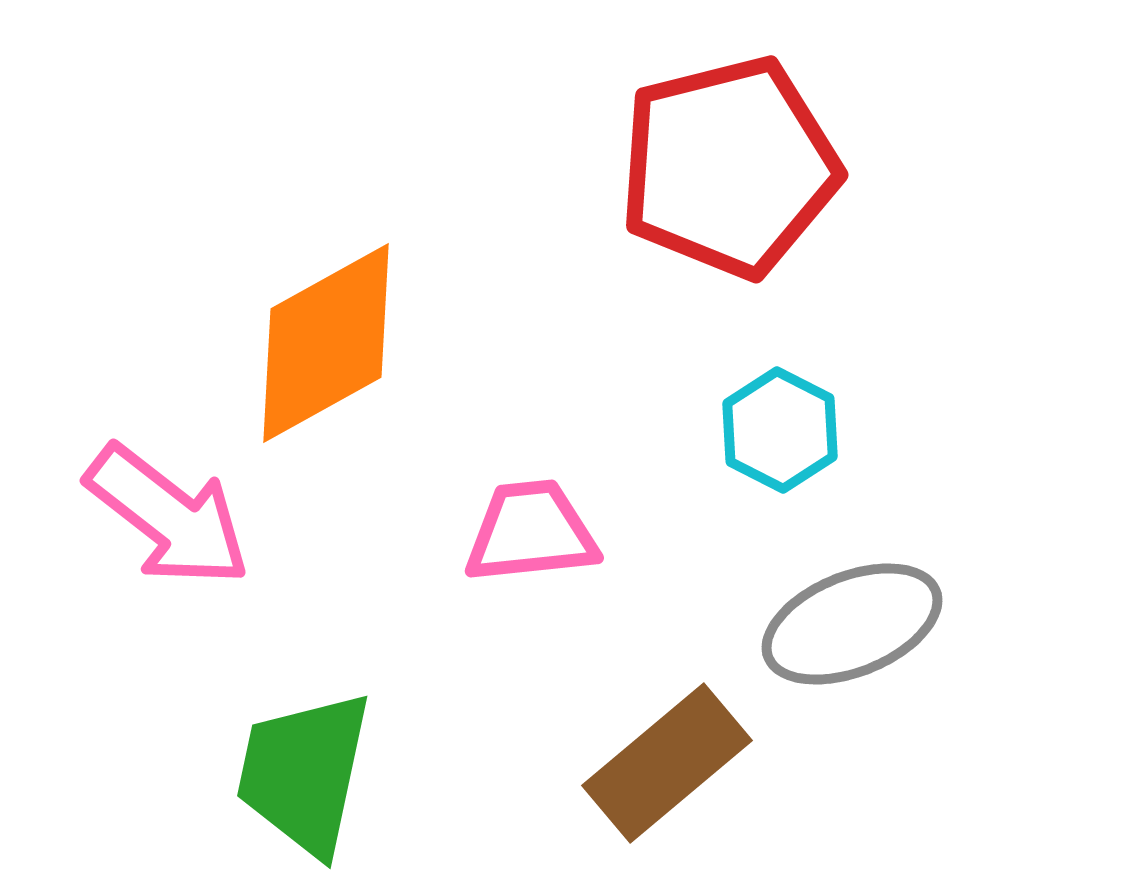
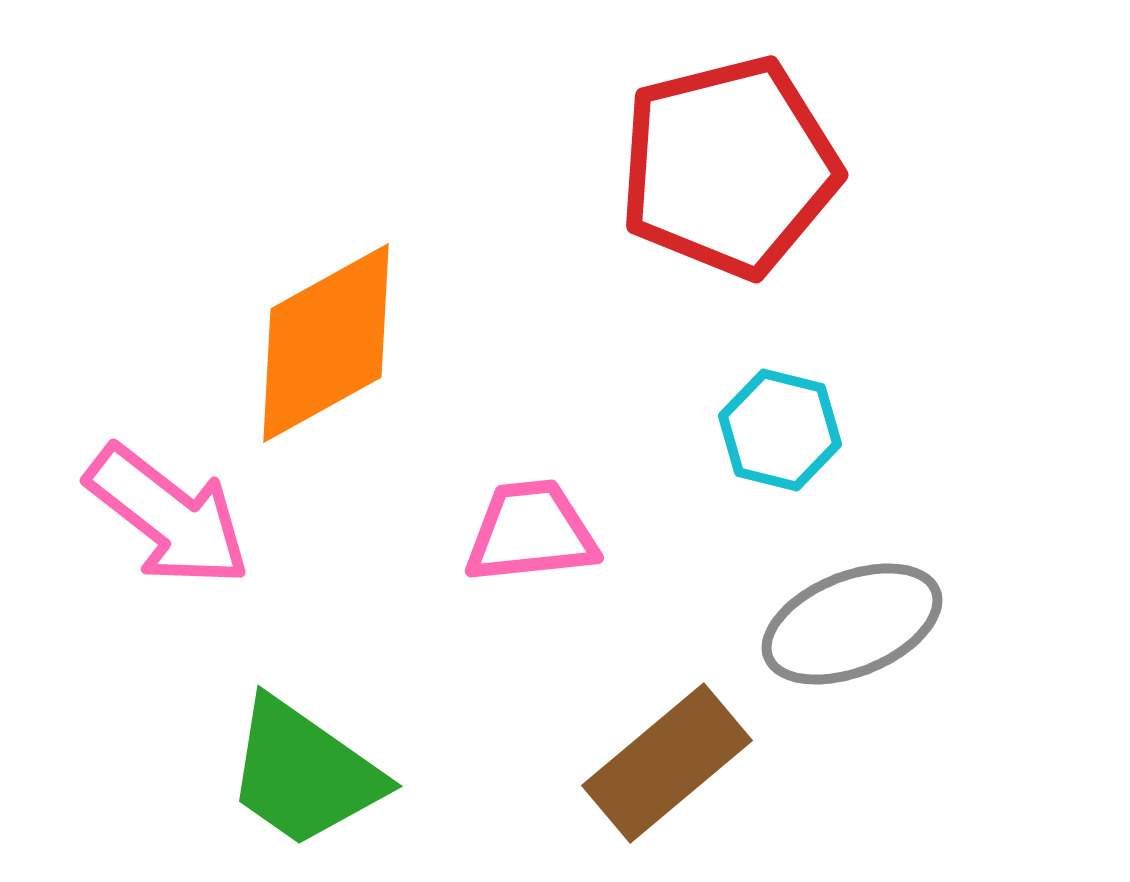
cyan hexagon: rotated 13 degrees counterclockwise
green trapezoid: rotated 67 degrees counterclockwise
